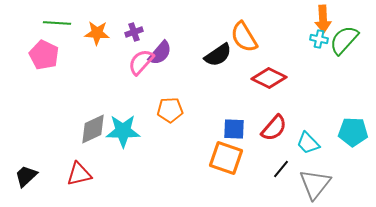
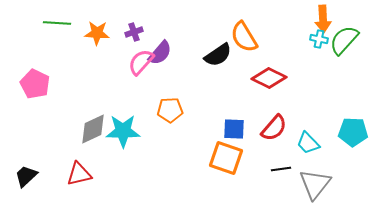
pink pentagon: moved 9 px left, 29 px down
black line: rotated 42 degrees clockwise
